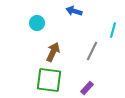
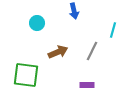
blue arrow: rotated 119 degrees counterclockwise
brown arrow: moved 5 px right; rotated 42 degrees clockwise
green square: moved 23 px left, 5 px up
purple rectangle: moved 3 px up; rotated 48 degrees clockwise
